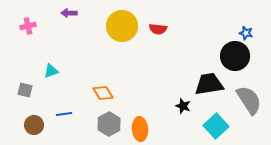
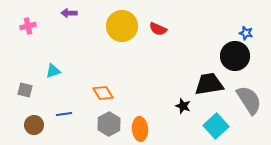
red semicircle: rotated 18 degrees clockwise
cyan triangle: moved 2 px right
